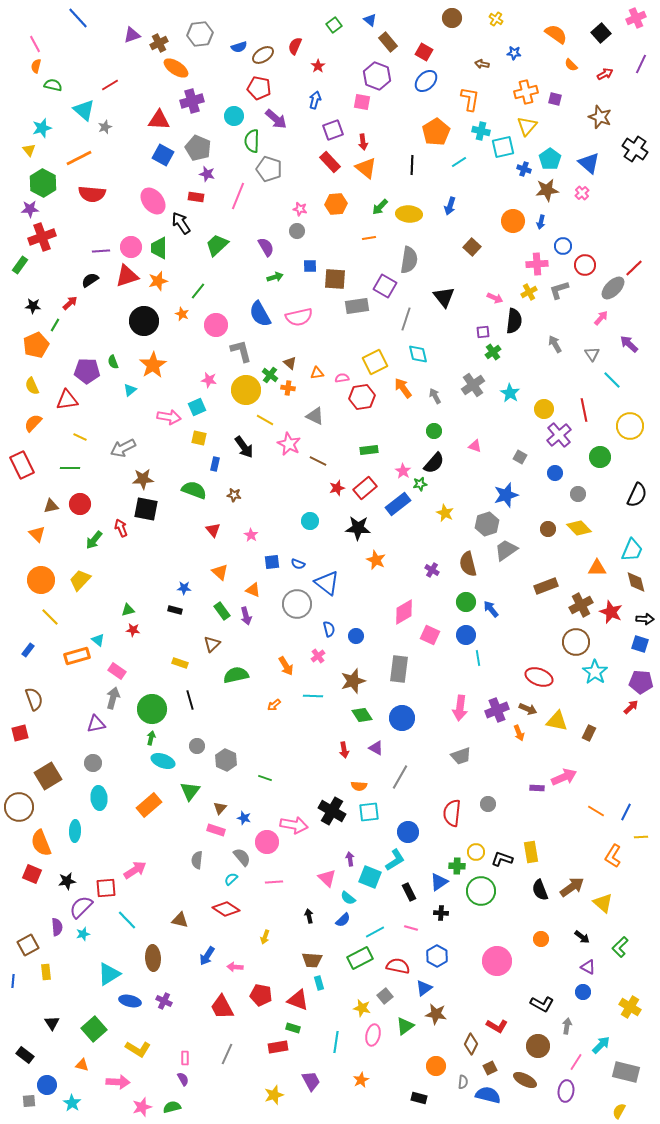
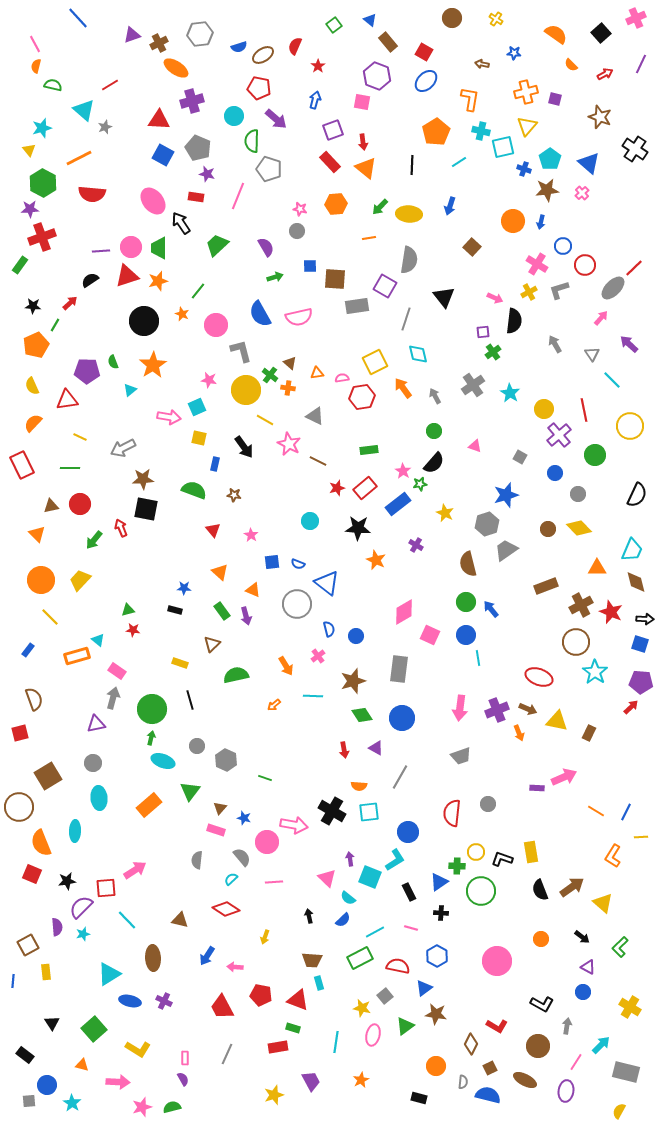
pink cross at (537, 264): rotated 35 degrees clockwise
green circle at (600, 457): moved 5 px left, 2 px up
purple cross at (432, 570): moved 16 px left, 25 px up
